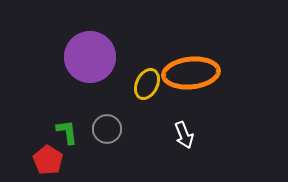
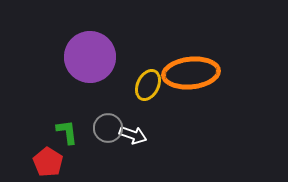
yellow ellipse: moved 1 px right, 1 px down
gray circle: moved 1 px right, 1 px up
white arrow: moved 51 px left; rotated 48 degrees counterclockwise
red pentagon: moved 2 px down
